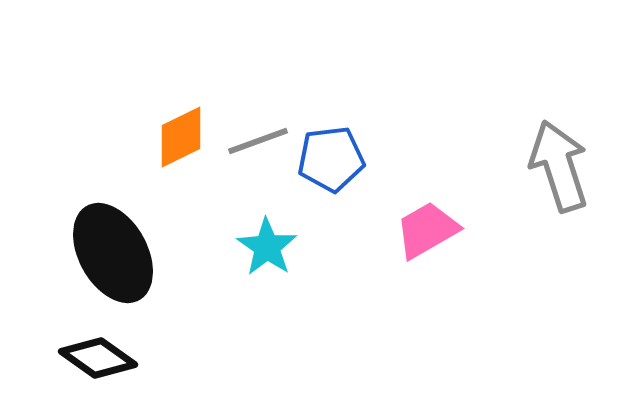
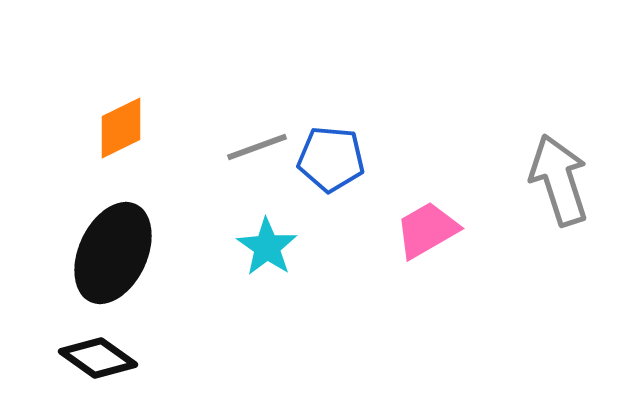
orange diamond: moved 60 px left, 9 px up
gray line: moved 1 px left, 6 px down
blue pentagon: rotated 12 degrees clockwise
gray arrow: moved 14 px down
black ellipse: rotated 54 degrees clockwise
